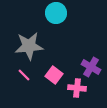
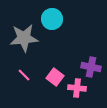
cyan circle: moved 4 px left, 6 px down
gray star: moved 5 px left, 8 px up
purple cross: rotated 18 degrees counterclockwise
pink square: moved 1 px right, 2 px down
